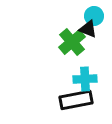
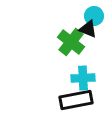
green cross: moved 1 px left; rotated 12 degrees counterclockwise
cyan cross: moved 2 px left, 1 px up
